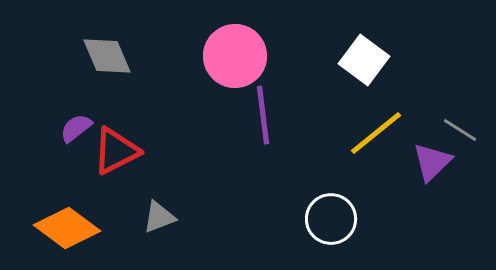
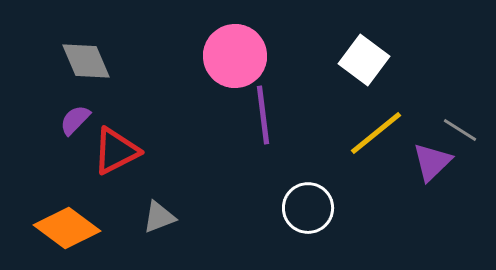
gray diamond: moved 21 px left, 5 px down
purple semicircle: moved 1 px left, 8 px up; rotated 8 degrees counterclockwise
white circle: moved 23 px left, 11 px up
